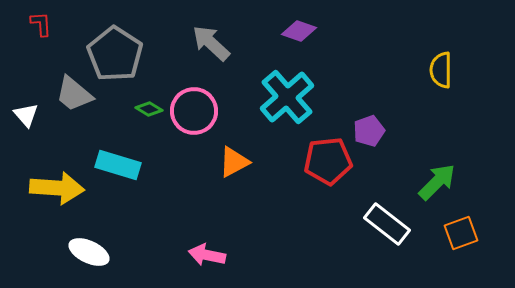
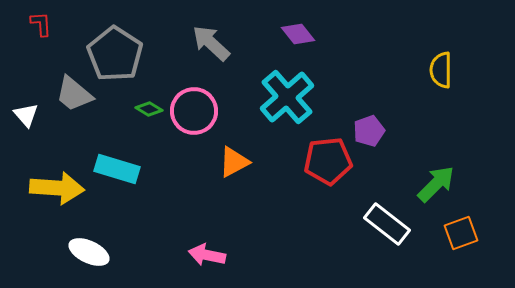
purple diamond: moved 1 px left, 3 px down; rotated 32 degrees clockwise
cyan rectangle: moved 1 px left, 4 px down
green arrow: moved 1 px left, 2 px down
